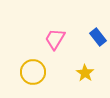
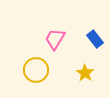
blue rectangle: moved 3 px left, 2 px down
yellow circle: moved 3 px right, 2 px up
